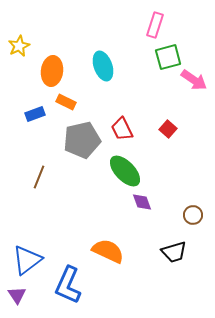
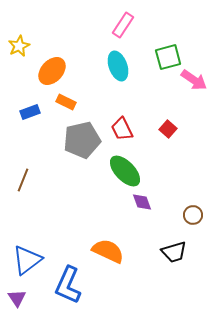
pink rectangle: moved 32 px left; rotated 15 degrees clockwise
cyan ellipse: moved 15 px right
orange ellipse: rotated 36 degrees clockwise
blue rectangle: moved 5 px left, 2 px up
brown line: moved 16 px left, 3 px down
purple triangle: moved 3 px down
